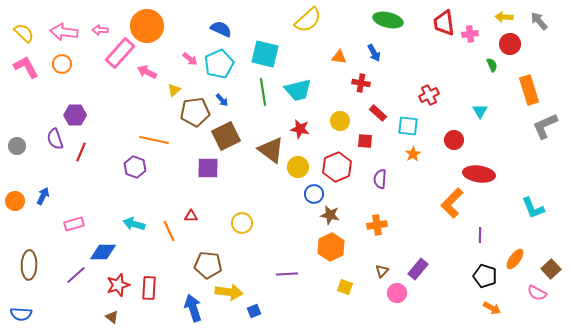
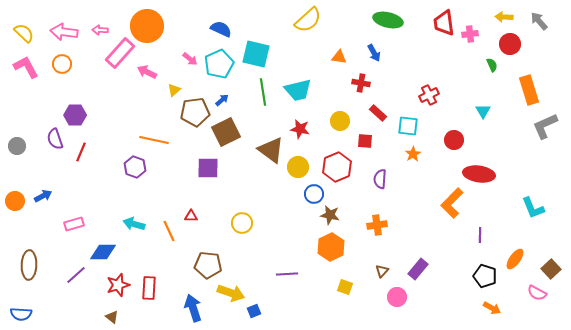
cyan square at (265, 54): moved 9 px left
blue arrow at (222, 100): rotated 88 degrees counterclockwise
cyan triangle at (480, 111): moved 3 px right
brown square at (226, 136): moved 4 px up
blue arrow at (43, 196): rotated 36 degrees clockwise
yellow arrow at (229, 292): moved 2 px right, 1 px down; rotated 12 degrees clockwise
pink circle at (397, 293): moved 4 px down
